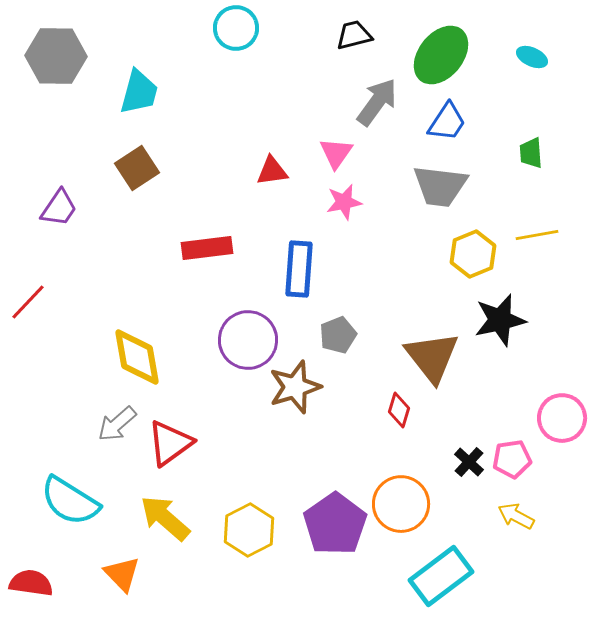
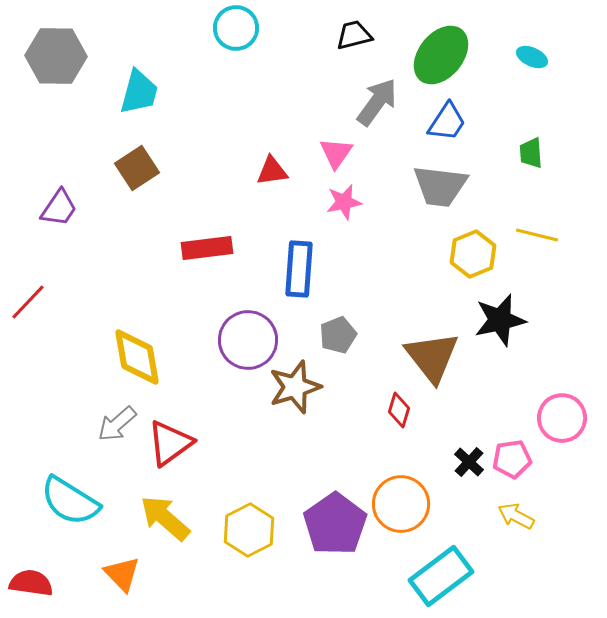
yellow line at (537, 235): rotated 24 degrees clockwise
